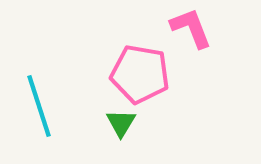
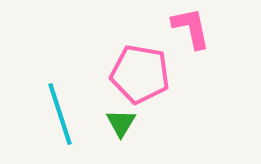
pink L-shape: rotated 9 degrees clockwise
cyan line: moved 21 px right, 8 px down
